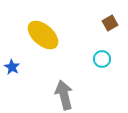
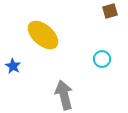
brown square: moved 12 px up; rotated 14 degrees clockwise
blue star: moved 1 px right, 1 px up
